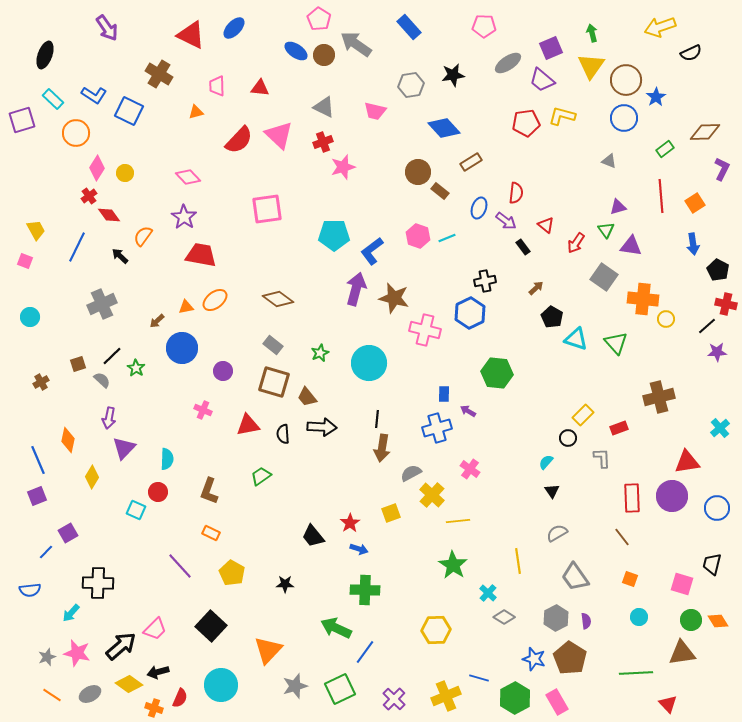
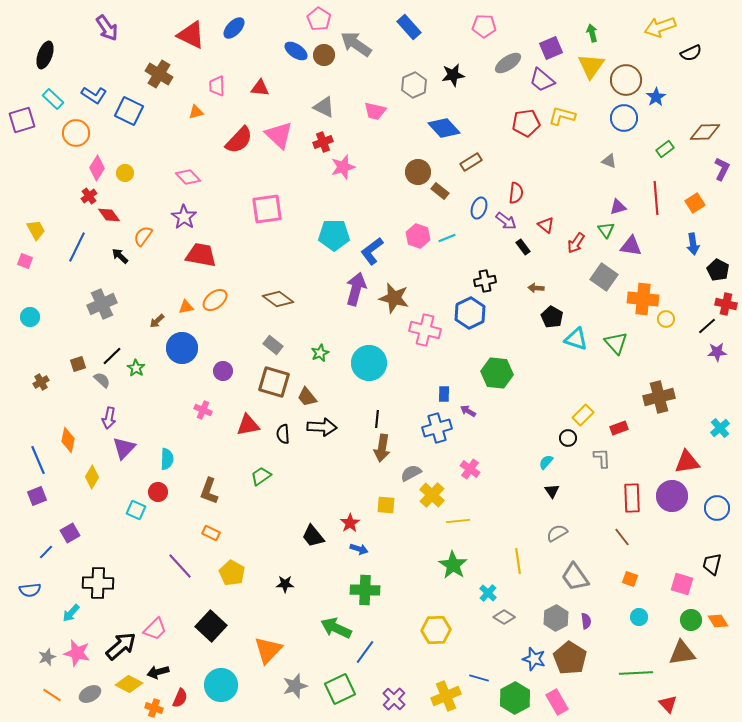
gray hexagon at (411, 85): moved 3 px right; rotated 15 degrees counterclockwise
red line at (661, 196): moved 5 px left, 2 px down
brown arrow at (536, 288): rotated 133 degrees counterclockwise
yellow square at (391, 513): moved 5 px left, 8 px up; rotated 24 degrees clockwise
purple square at (68, 533): moved 2 px right
yellow diamond at (129, 684): rotated 8 degrees counterclockwise
